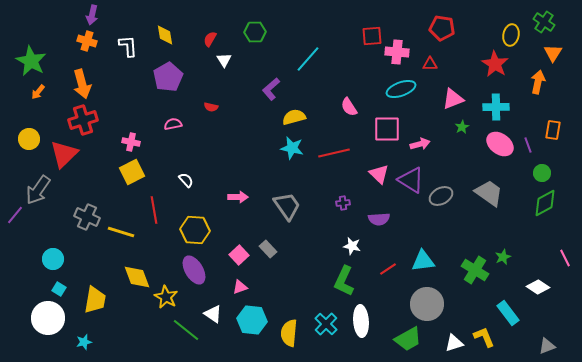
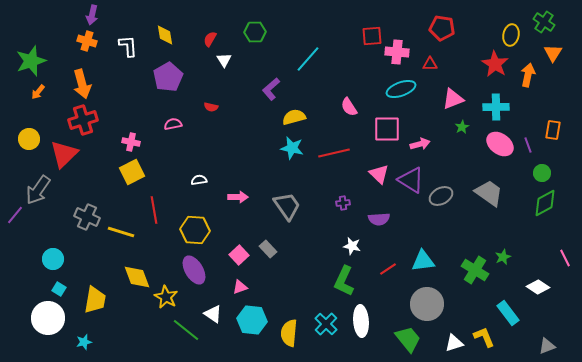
green star at (31, 61): rotated 24 degrees clockwise
orange arrow at (538, 82): moved 10 px left, 7 px up
white semicircle at (186, 180): moved 13 px right; rotated 56 degrees counterclockwise
green trapezoid at (408, 339): rotated 100 degrees counterclockwise
